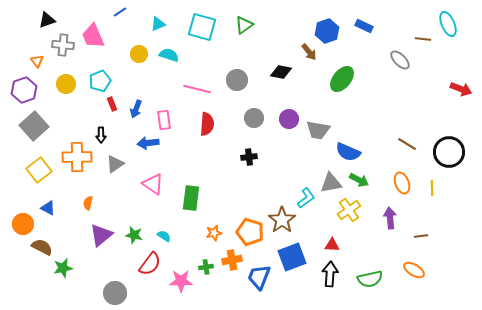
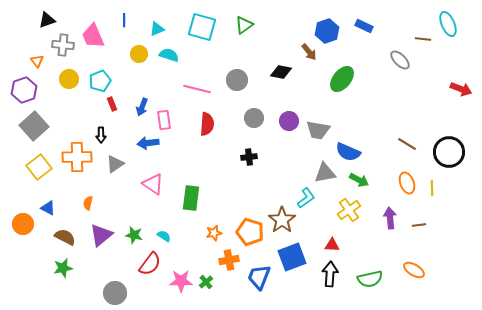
blue line at (120, 12): moved 4 px right, 8 px down; rotated 56 degrees counterclockwise
cyan triangle at (158, 24): moved 1 px left, 5 px down
yellow circle at (66, 84): moved 3 px right, 5 px up
blue arrow at (136, 109): moved 6 px right, 2 px up
purple circle at (289, 119): moved 2 px down
yellow square at (39, 170): moved 3 px up
gray triangle at (331, 183): moved 6 px left, 10 px up
orange ellipse at (402, 183): moved 5 px right
brown line at (421, 236): moved 2 px left, 11 px up
brown semicircle at (42, 247): moved 23 px right, 10 px up
orange cross at (232, 260): moved 3 px left
green cross at (206, 267): moved 15 px down; rotated 32 degrees counterclockwise
